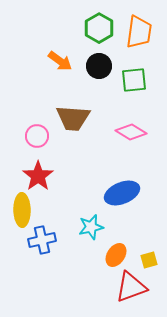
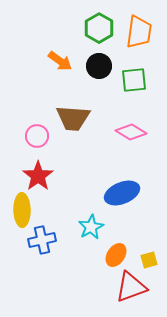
cyan star: rotated 15 degrees counterclockwise
